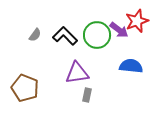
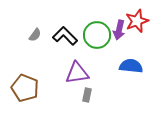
purple arrow: rotated 66 degrees clockwise
